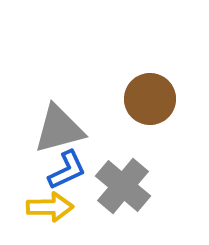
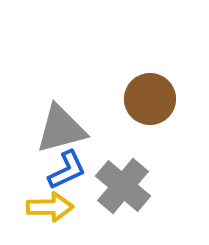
gray triangle: moved 2 px right
